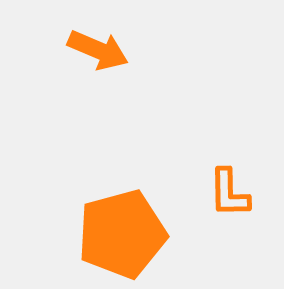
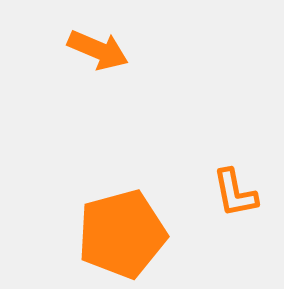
orange L-shape: moved 6 px right; rotated 10 degrees counterclockwise
